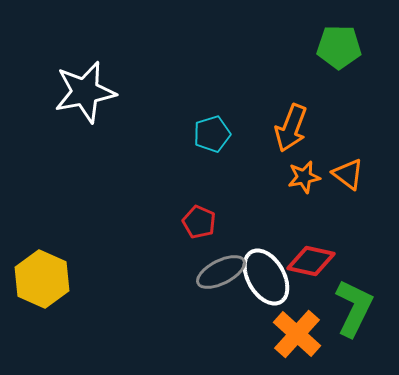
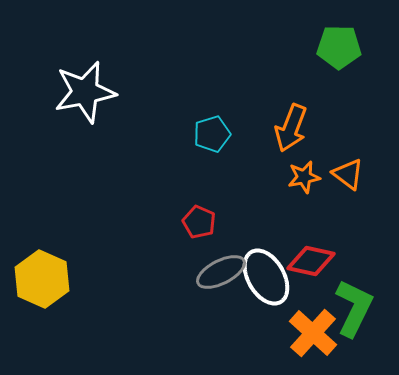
orange cross: moved 16 px right, 1 px up
